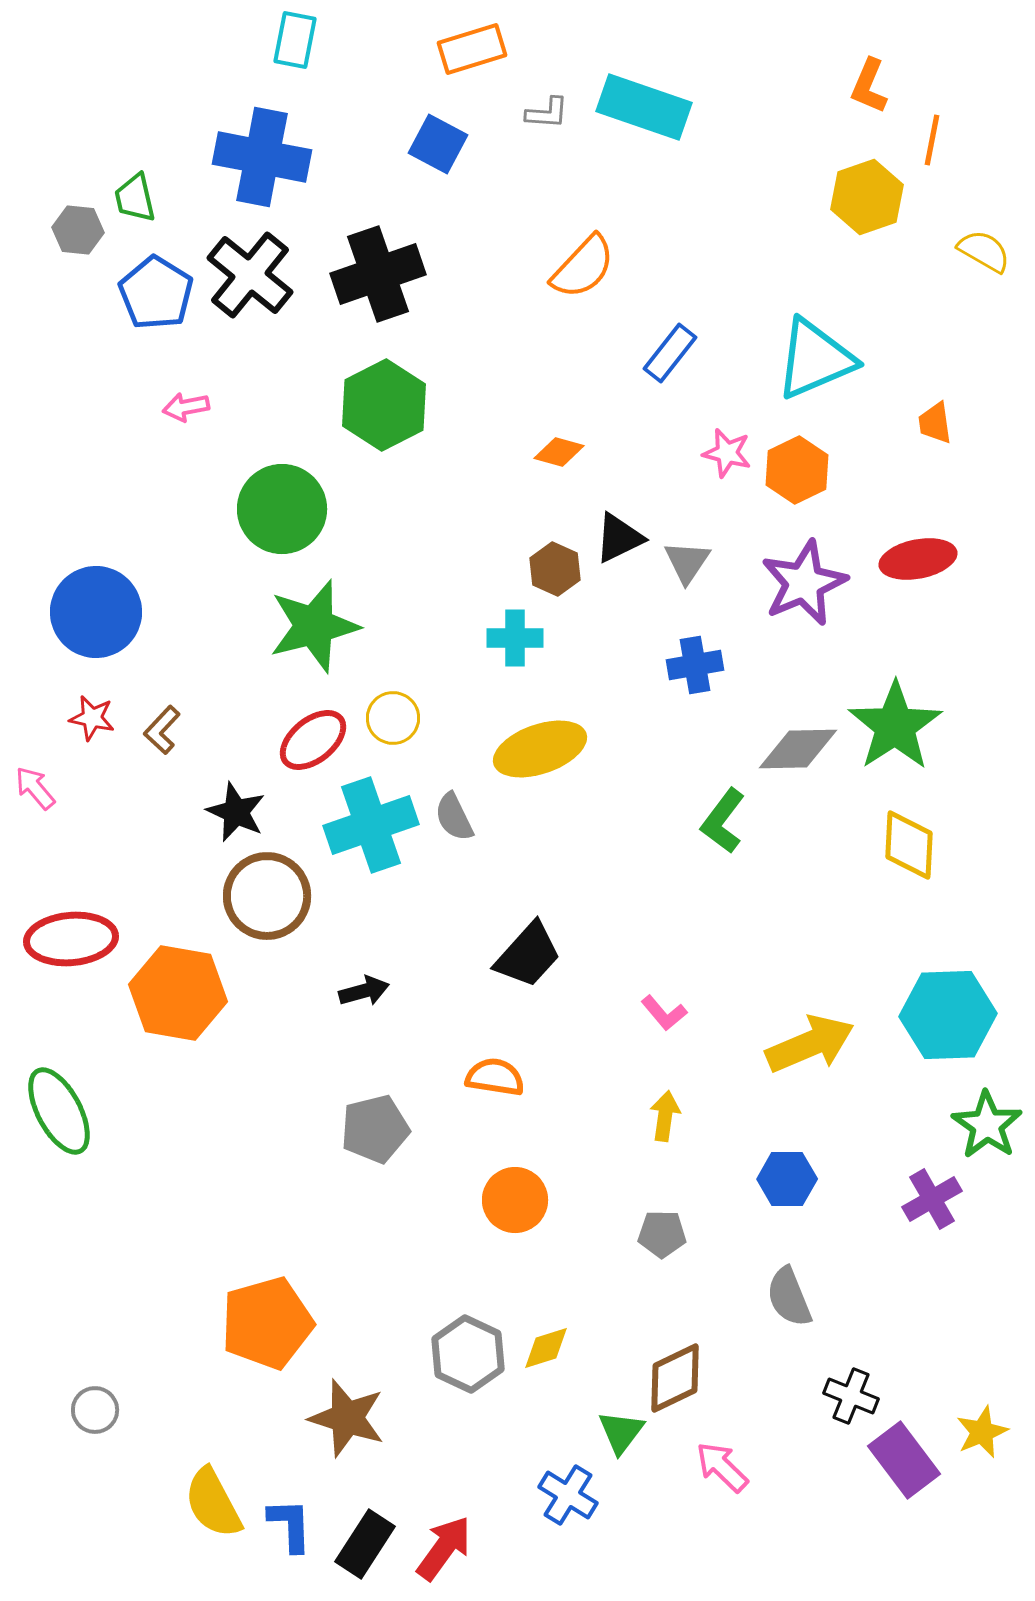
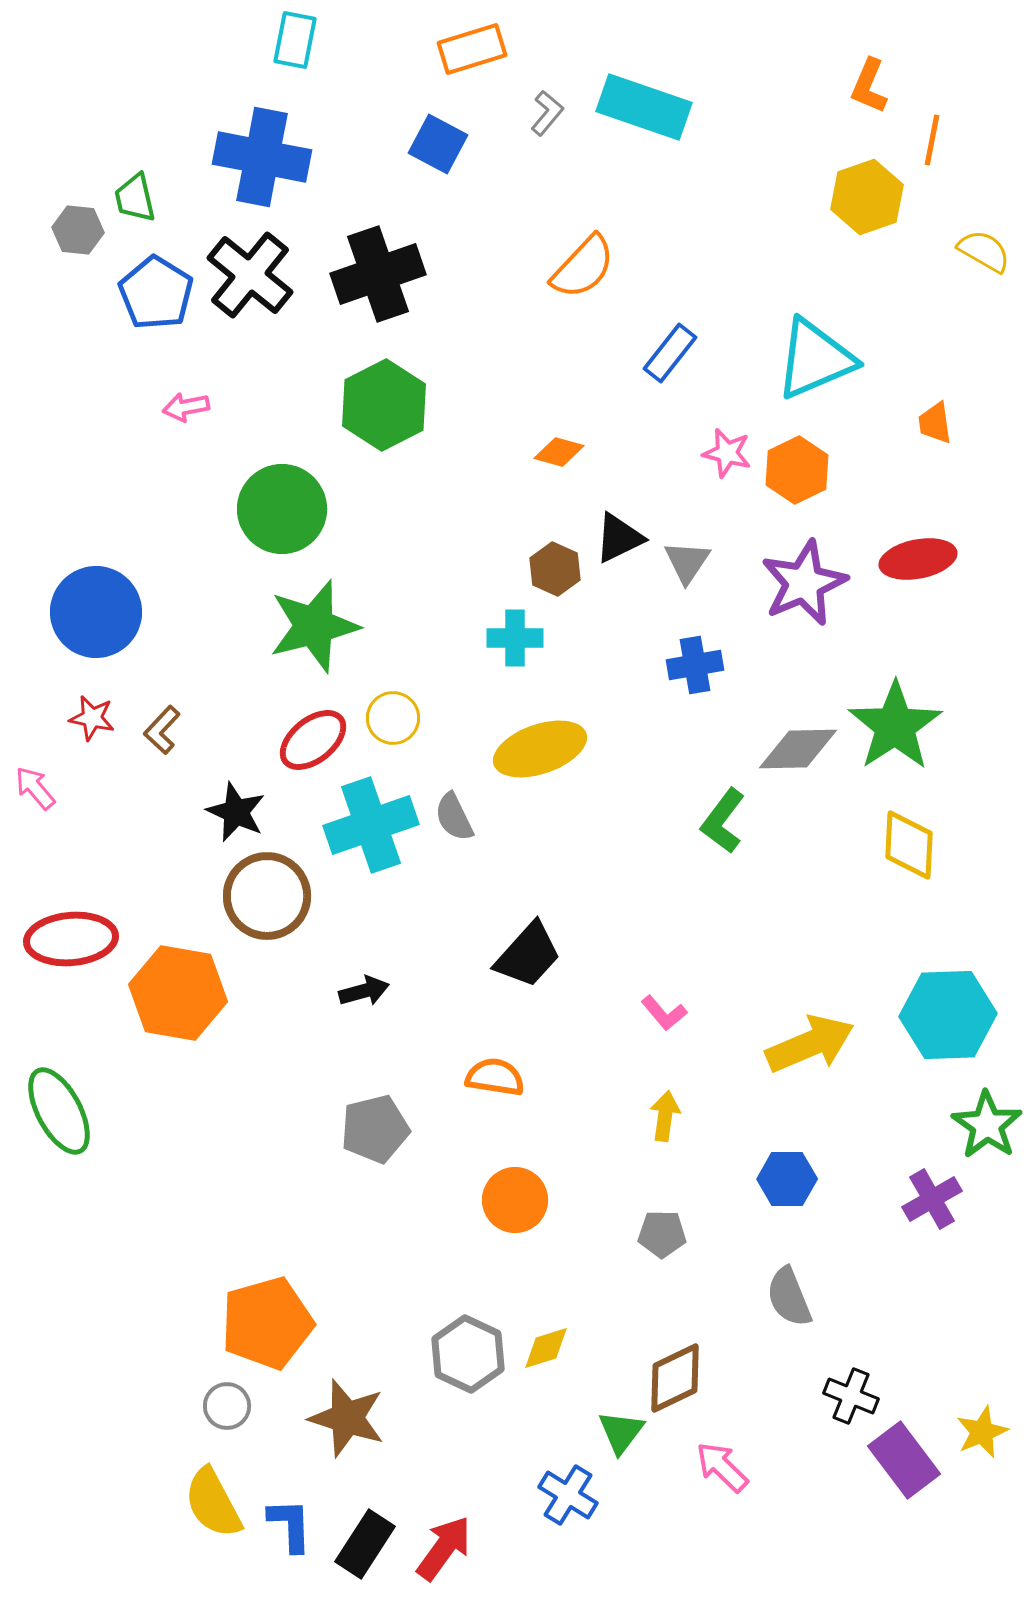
gray L-shape at (547, 113): rotated 54 degrees counterclockwise
gray circle at (95, 1410): moved 132 px right, 4 px up
